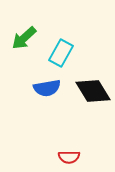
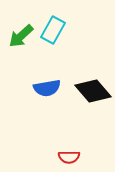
green arrow: moved 3 px left, 2 px up
cyan rectangle: moved 8 px left, 23 px up
black diamond: rotated 9 degrees counterclockwise
